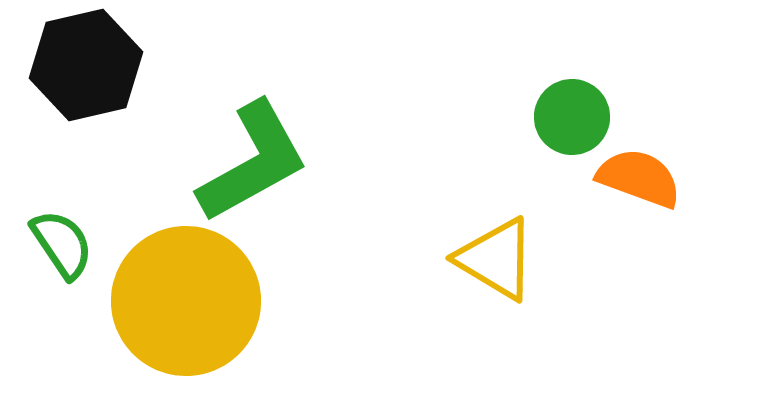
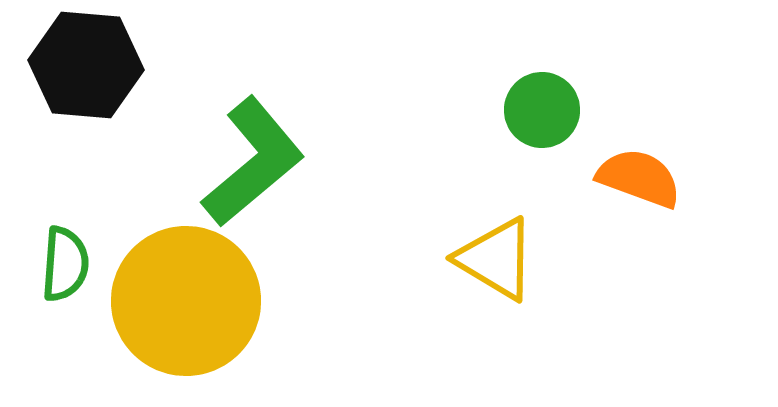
black hexagon: rotated 18 degrees clockwise
green circle: moved 30 px left, 7 px up
green L-shape: rotated 11 degrees counterclockwise
green semicircle: moved 3 px right, 20 px down; rotated 38 degrees clockwise
